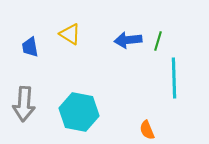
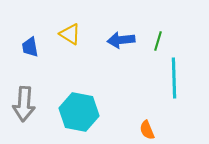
blue arrow: moved 7 px left
